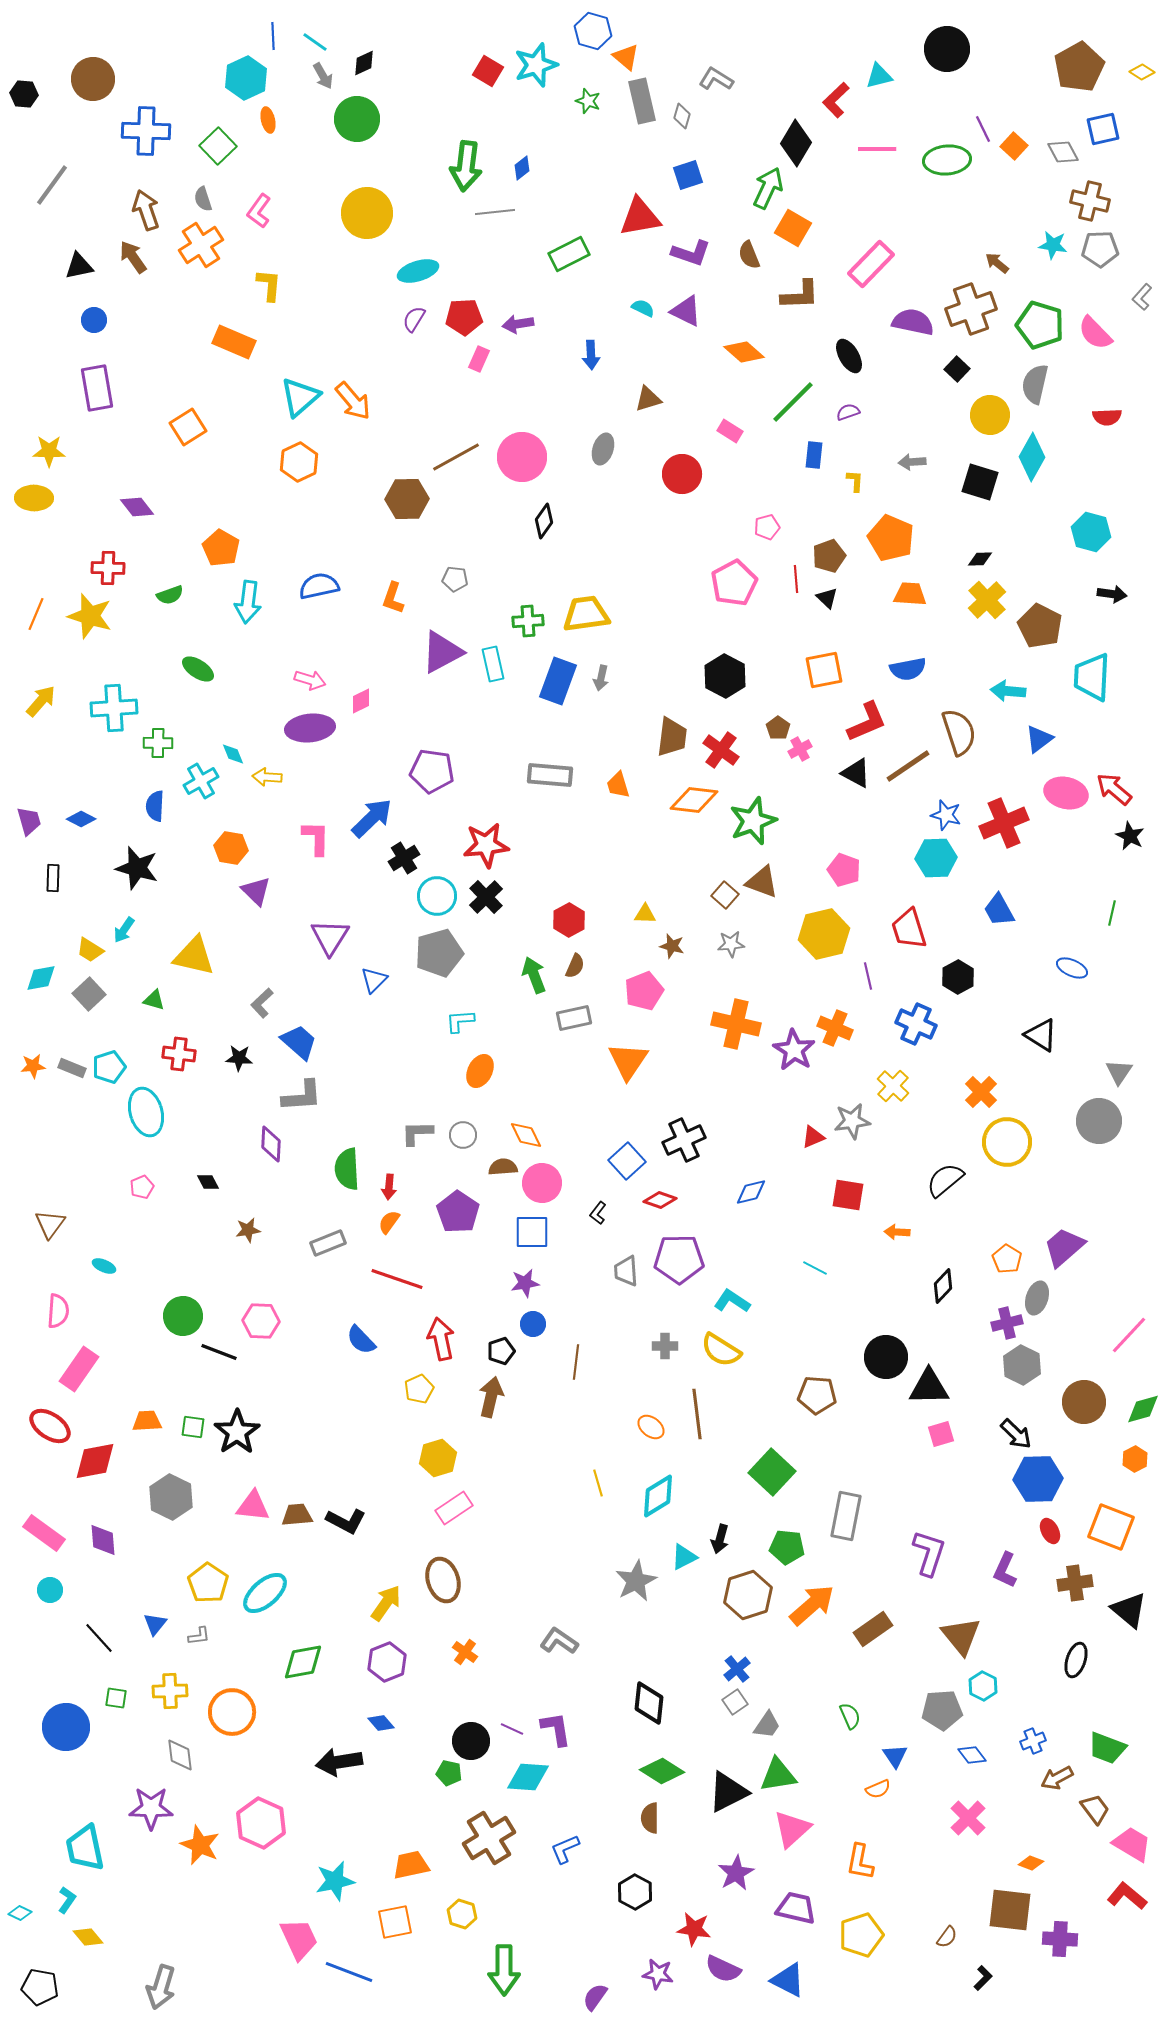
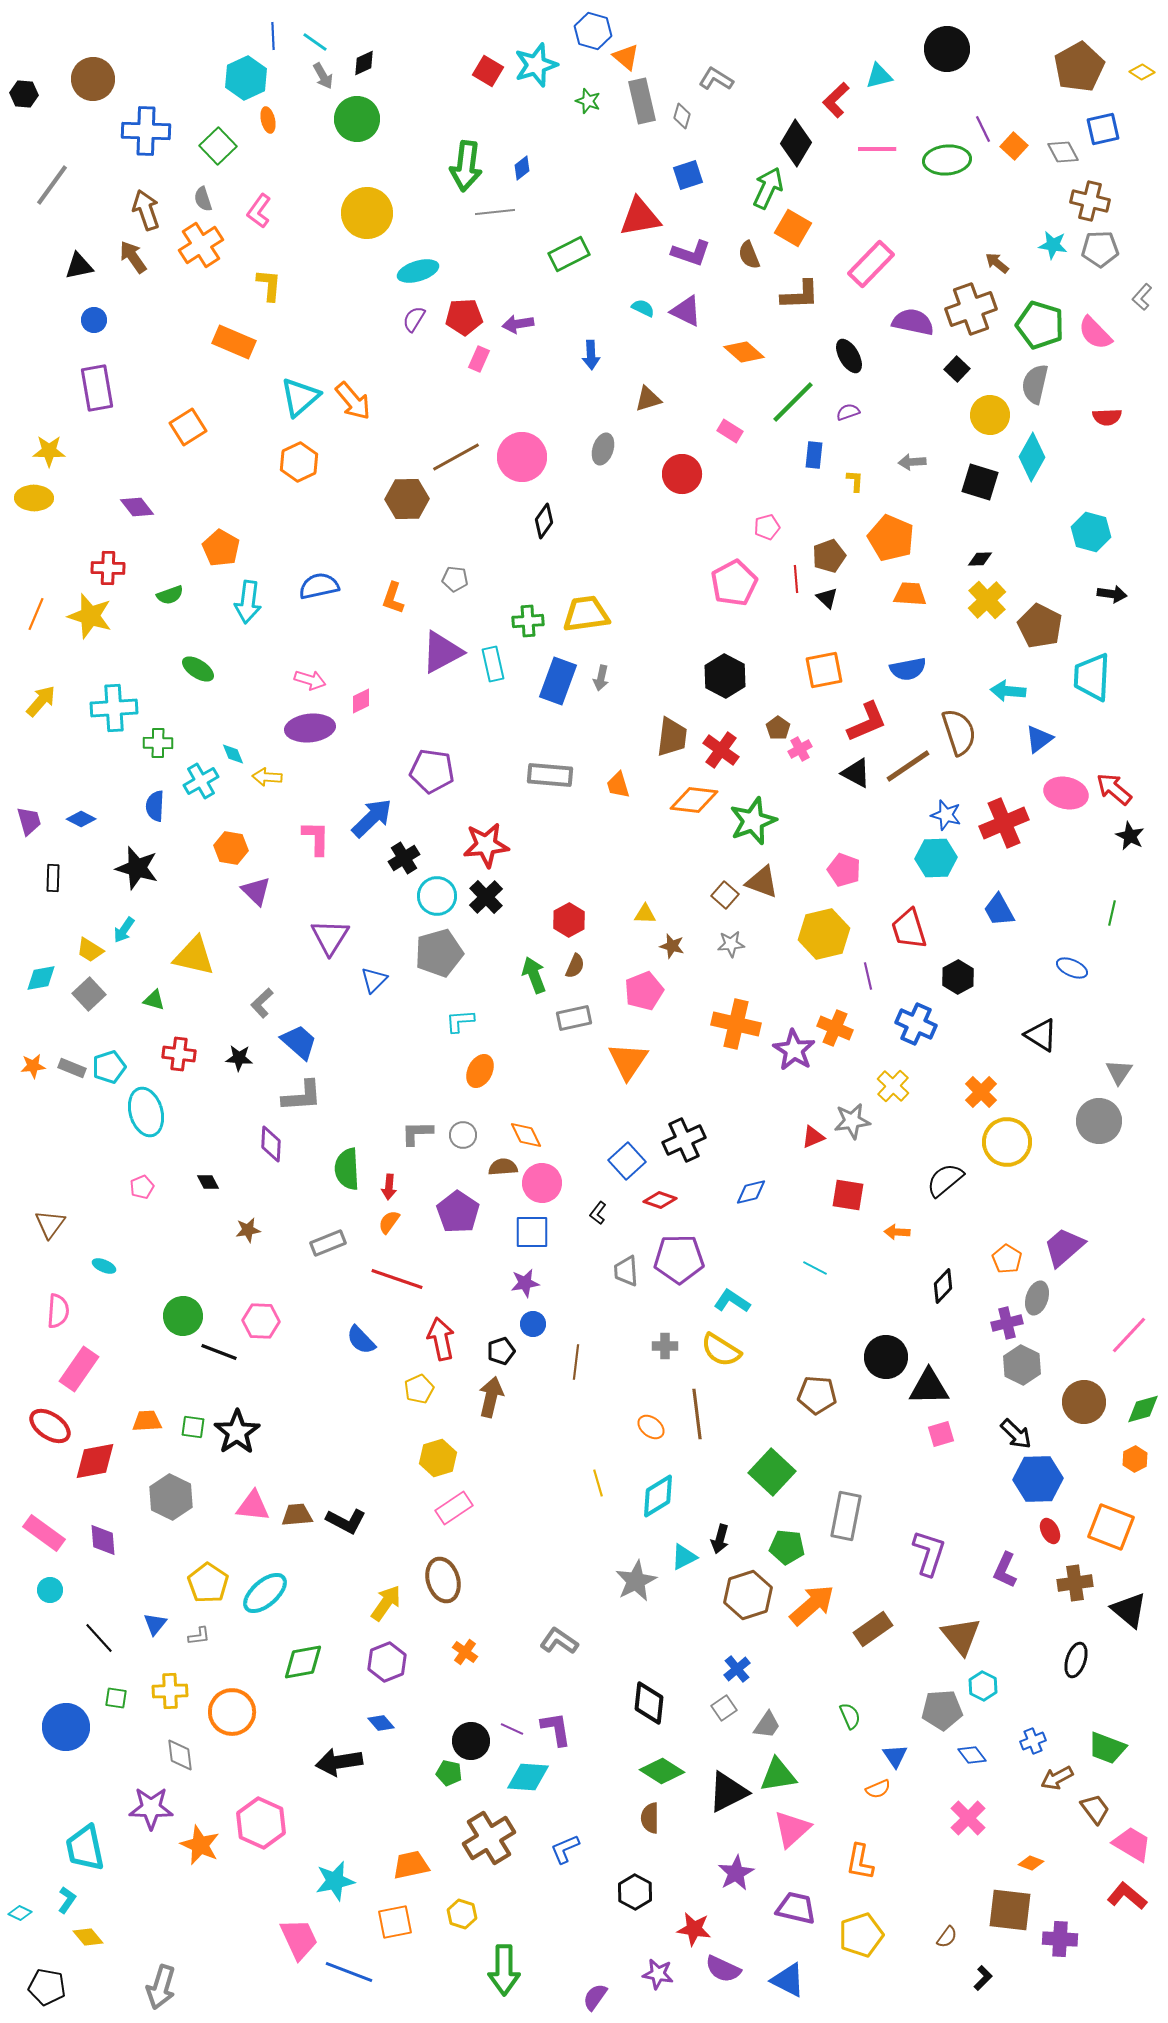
gray square at (735, 1702): moved 11 px left, 6 px down
black pentagon at (40, 1987): moved 7 px right
